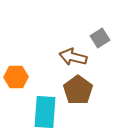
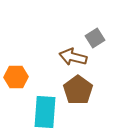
gray square: moved 5 px left
